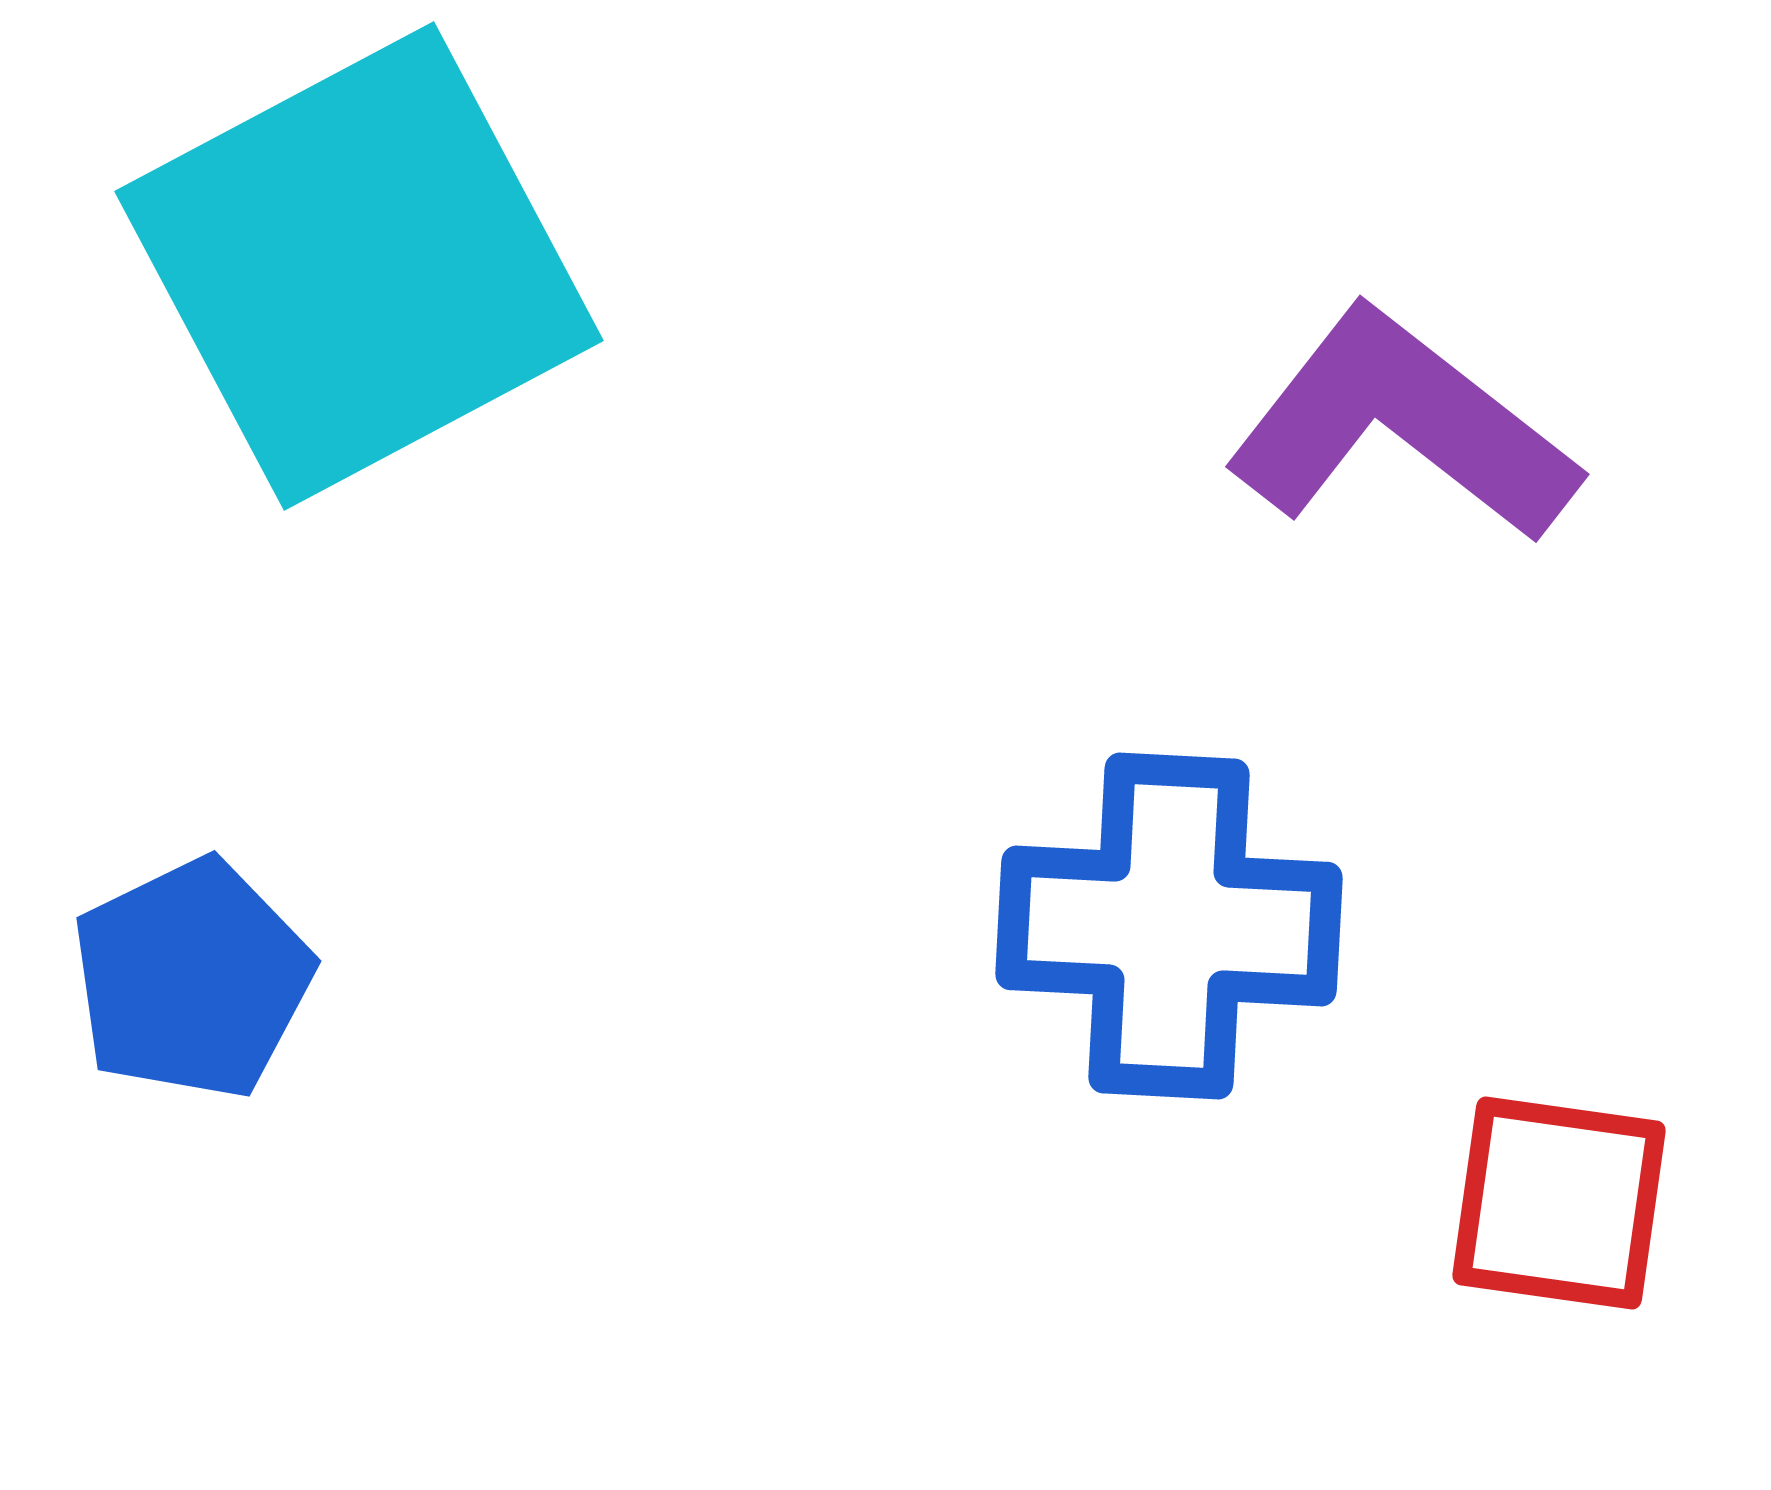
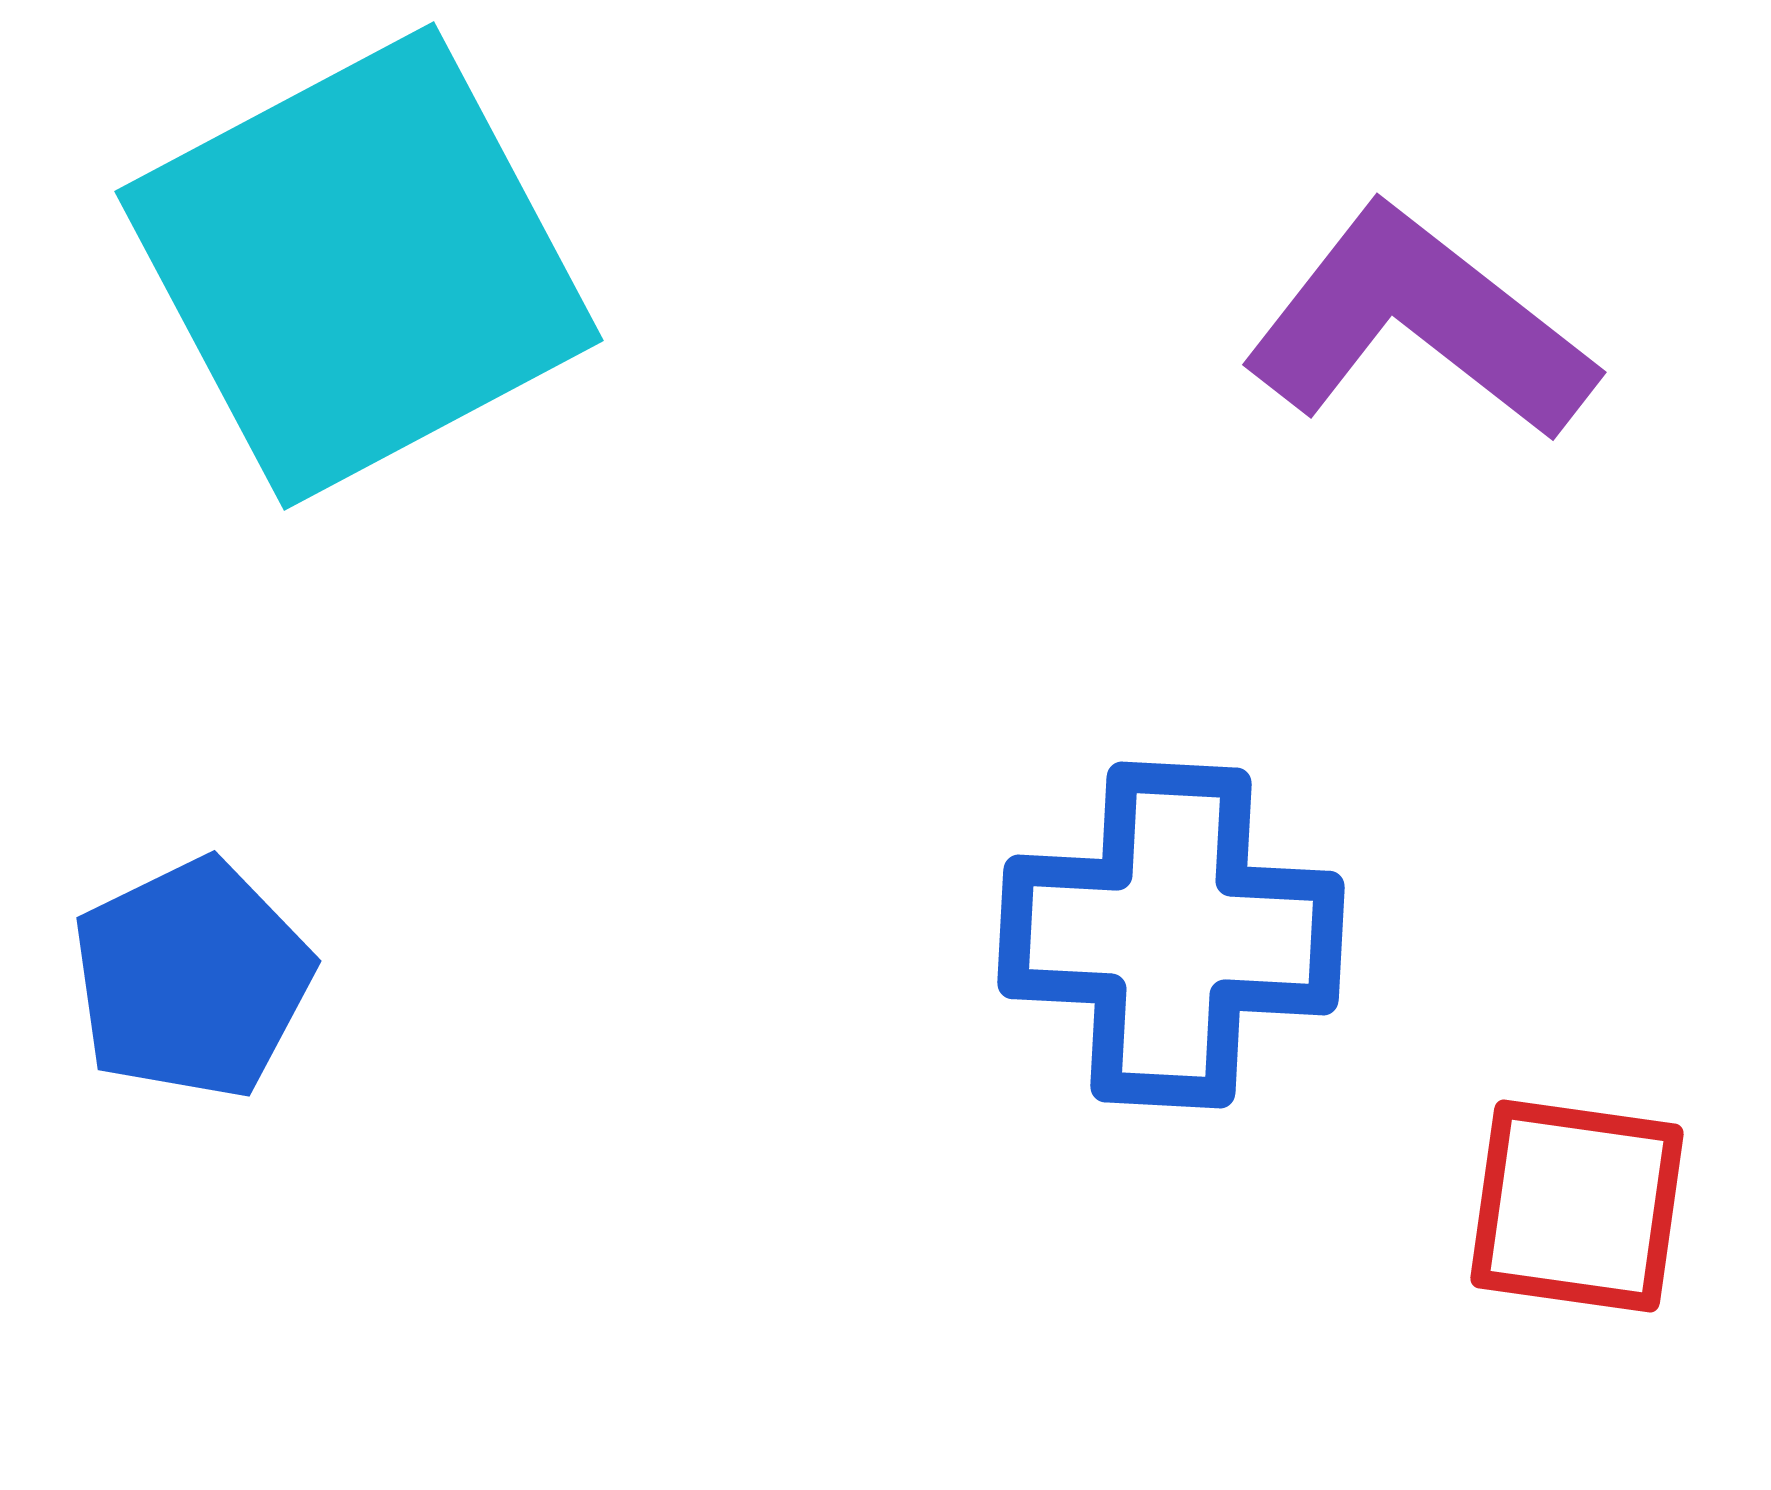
purple L-shape: moved 17 px right, 102 px up
blue cross: moved 2 px right, 9 px down
red square: moved 18 px right, 3 px down
